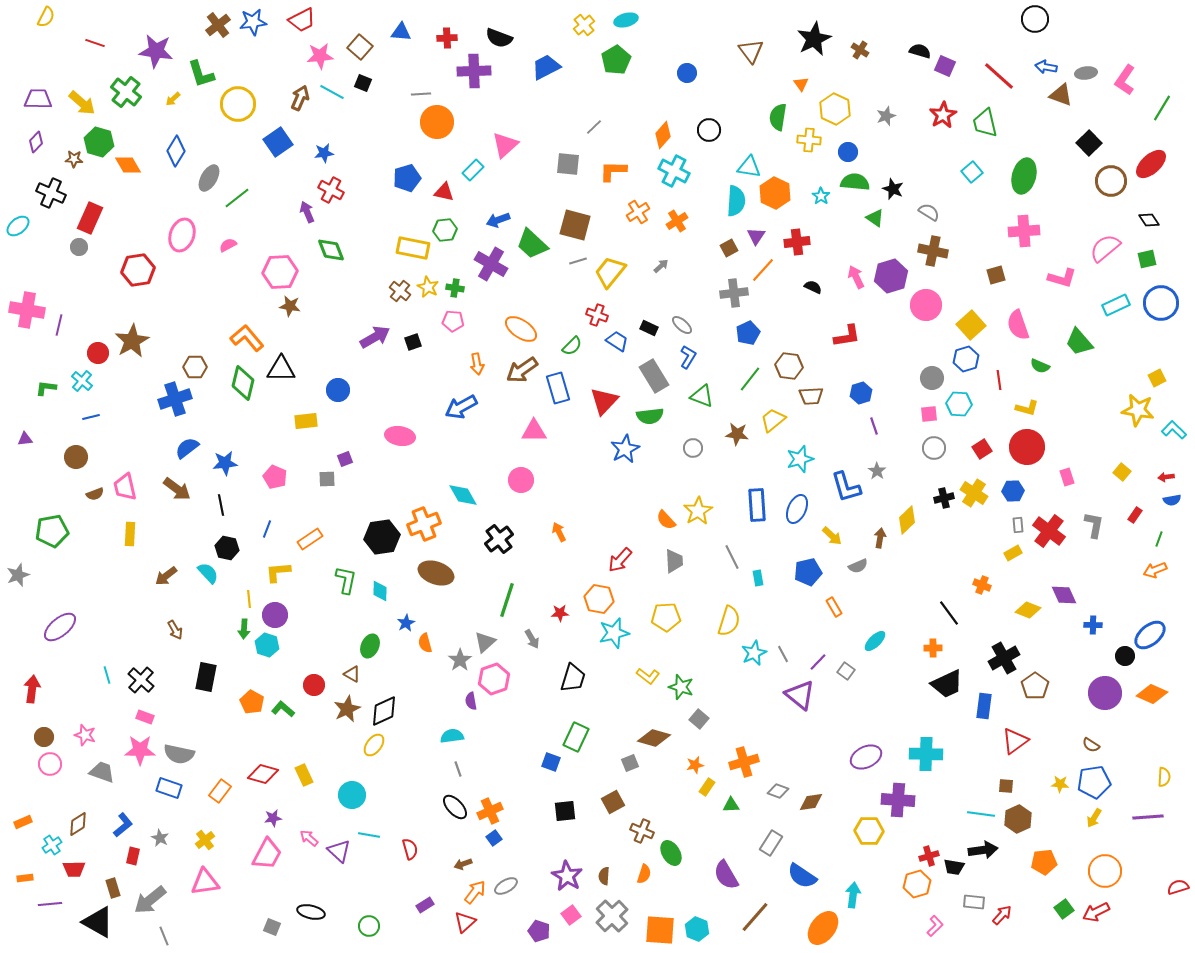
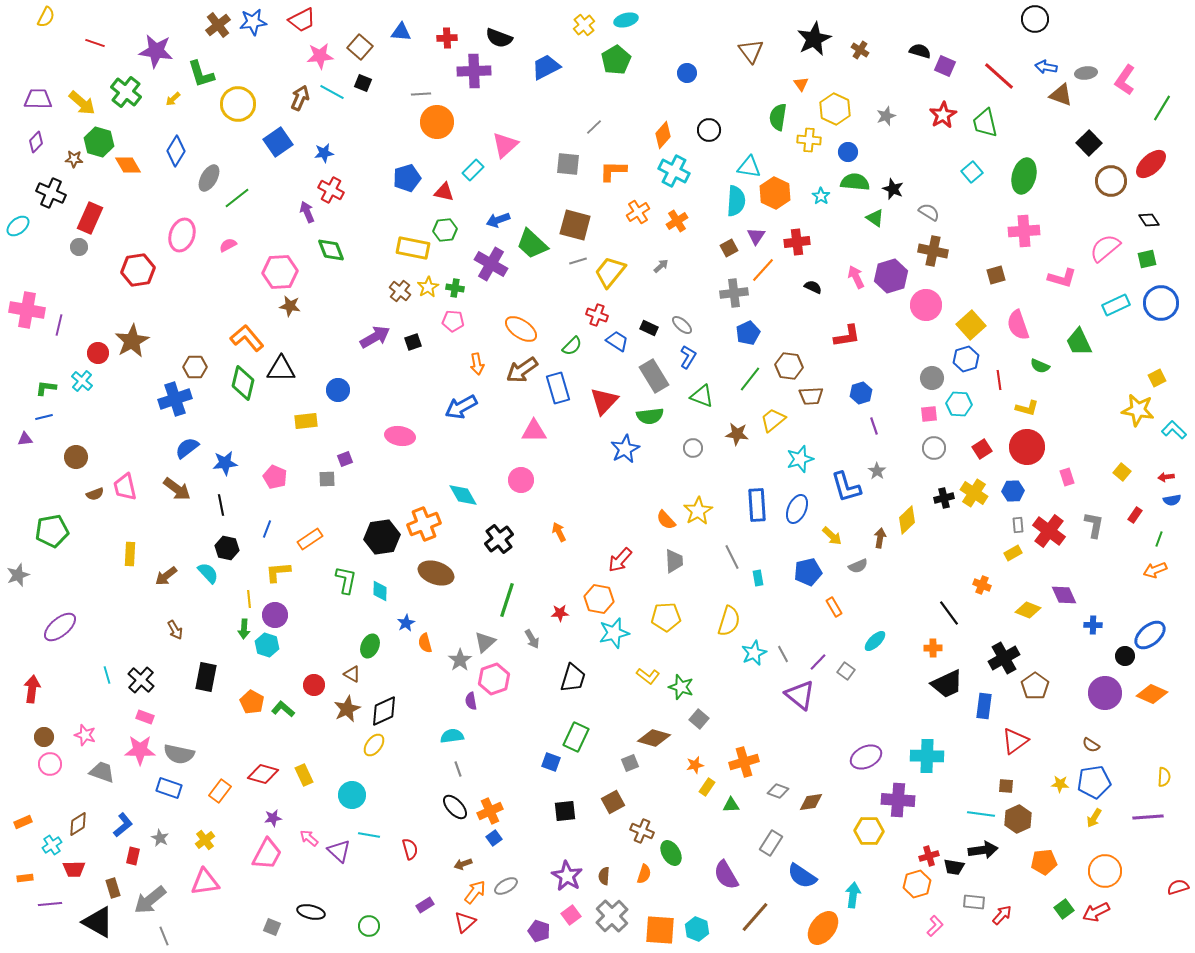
yellow star at (428, 287): rotated 15 degrees clockwise
green trapezoid at (1079, 342): rotated 16 degrees clockwise
blue line at (91, 417): moved 47 px left
yellow rectangle at (130, 534): moved 20 px down
cyan cross at (926, 754): moved 1 px right, 2 px down
